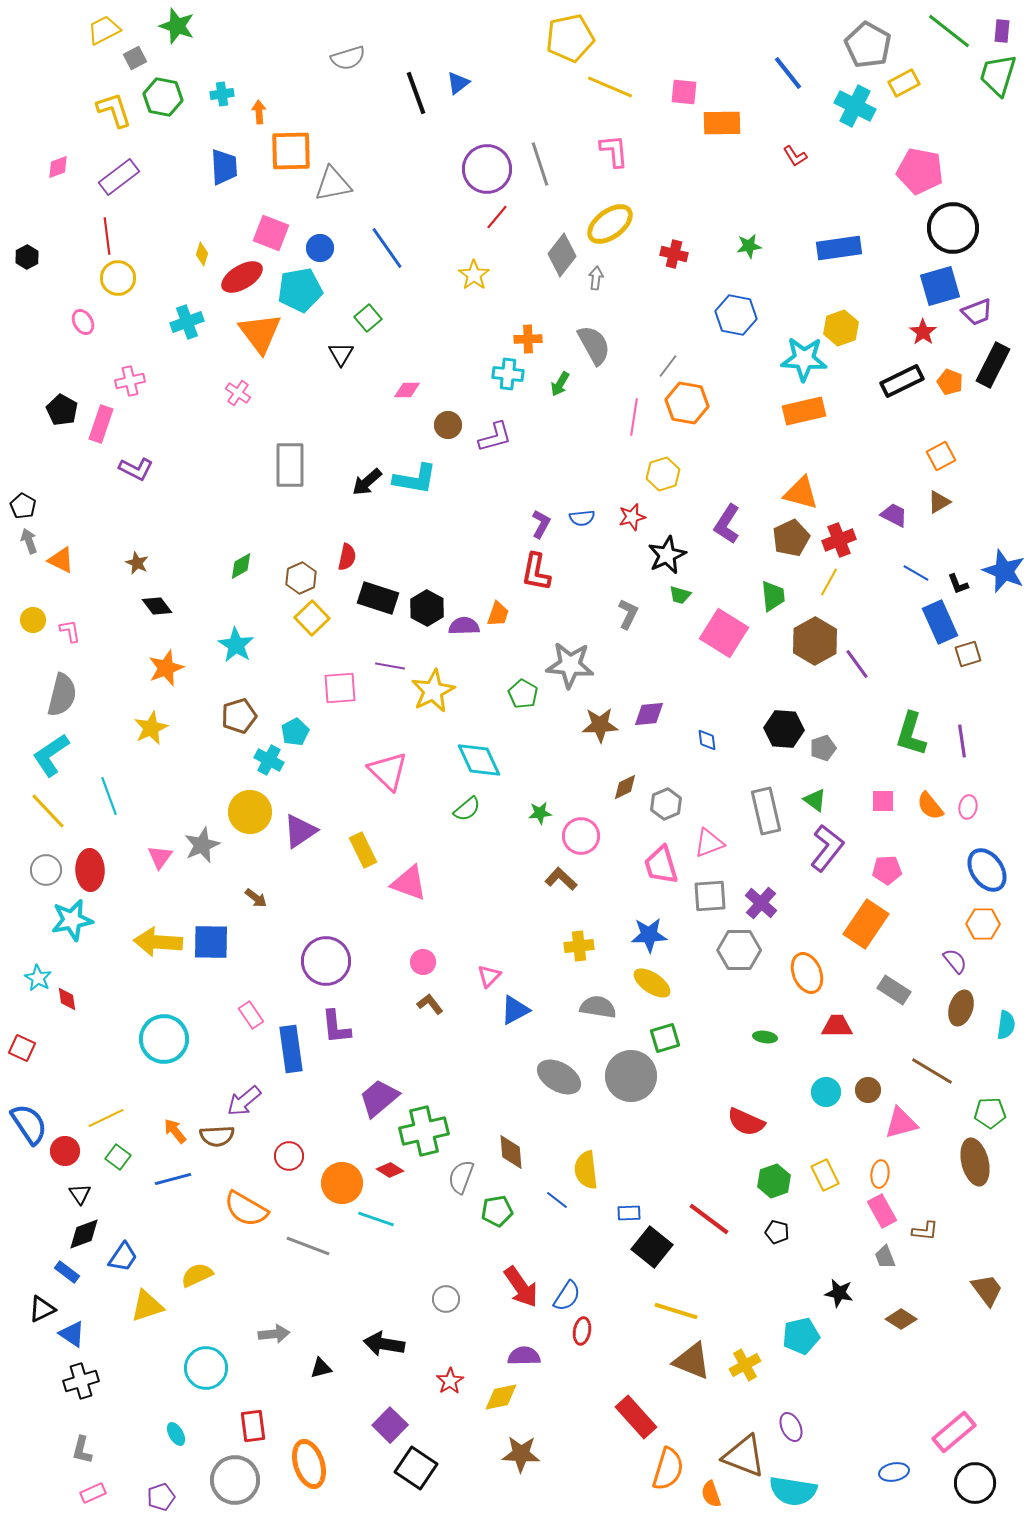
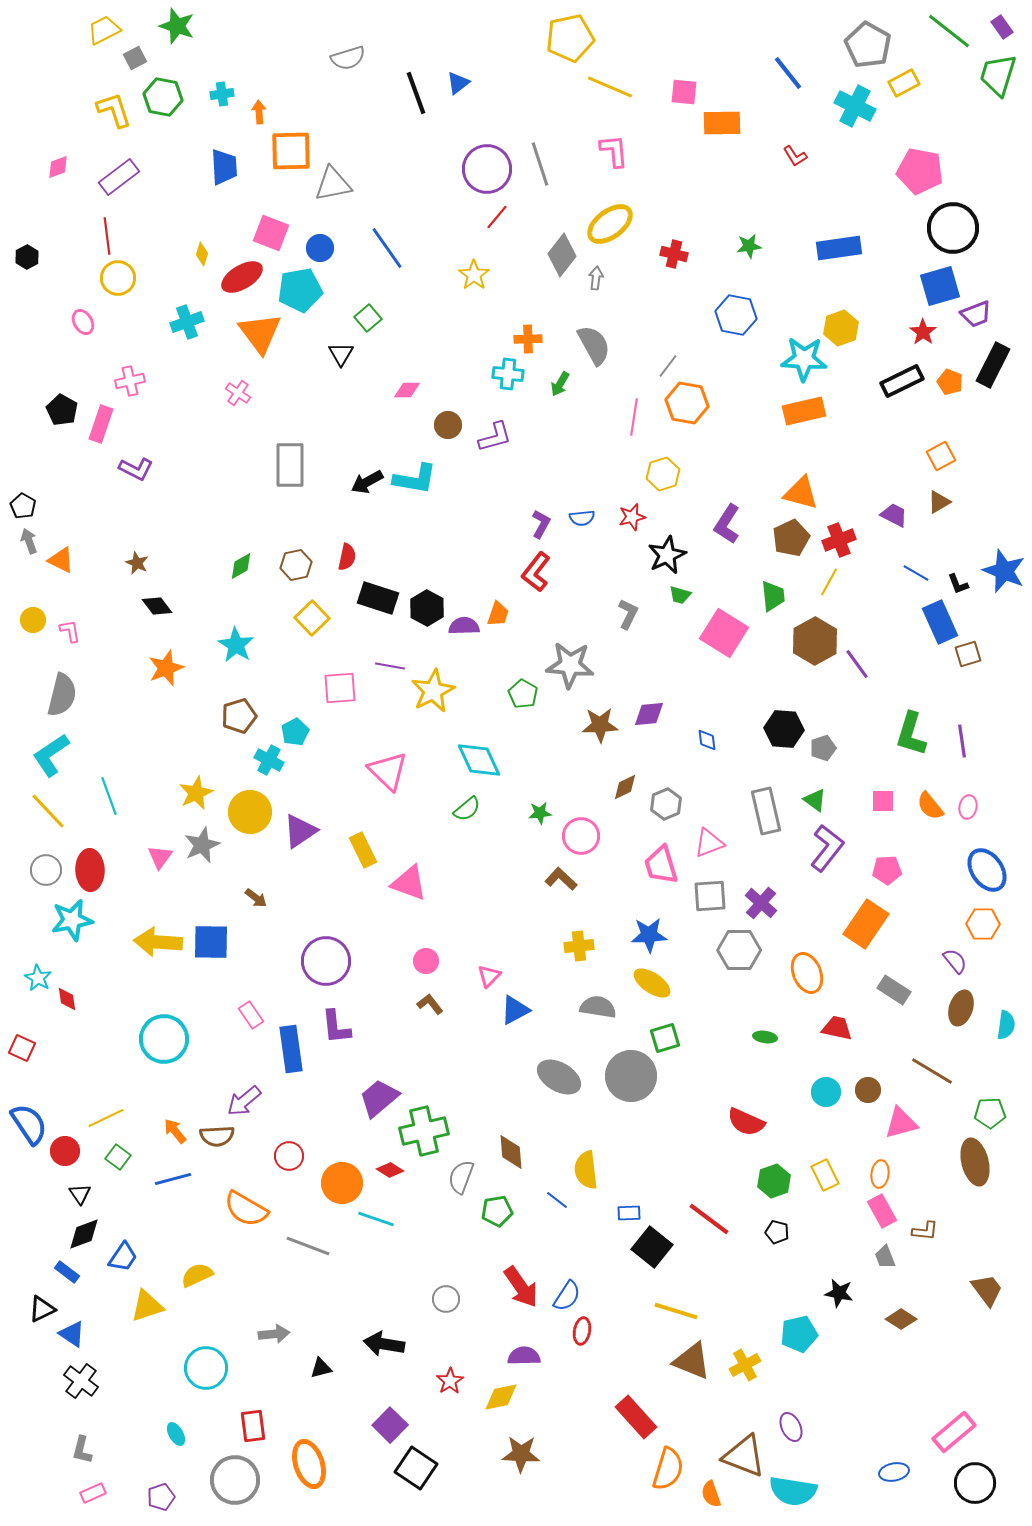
purple rectangle at (1002, 31): moved 4 px up; rotated 40 degrees counterclockwise
purple trapezoid at (977, 312): moved 1 px left, 2 px down
black arrow at (367, 482): rotated 12 degrees clockwise
red L-shape at (536, 572): rotated 27 degrees clockwise
brown hexagon at (301, 578): moved 5 px left, 13 px up; rotated 12 degrees clockwise
yellow star at (151, 728): moved 45 px right, 65 px down
pink circle at (423, 962): moved 3 px right, 1 px up
red trapezoid at (837, 1026): moved 2 px down; rotated 12 degrees clockwise
cyan pentagon at (801, 1336): moved 2 px left, 2 px up
black cross at (81, 1381): rotated 36 degrees counterclockwise
